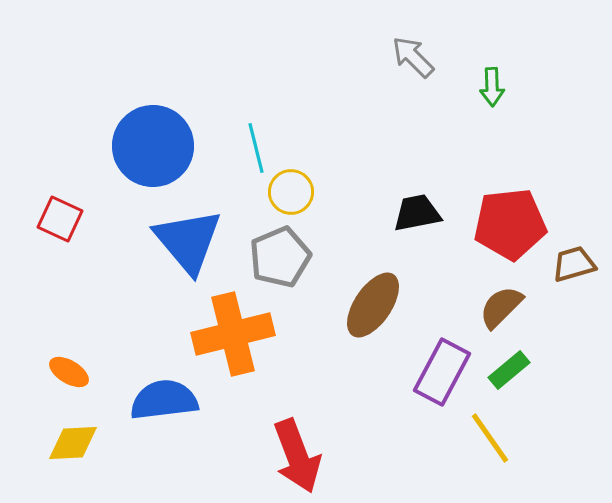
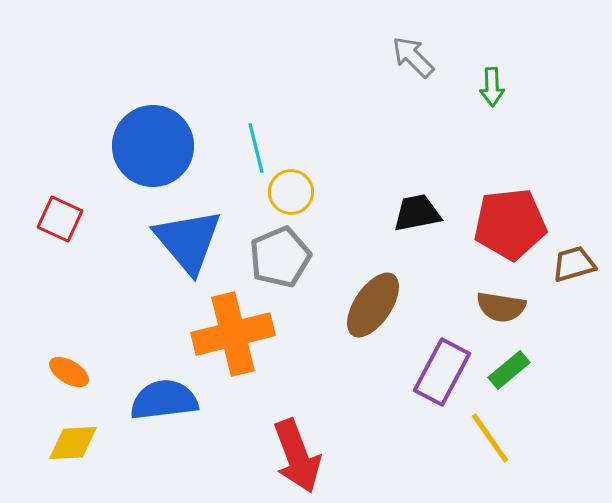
brown semicircle: rotated 126 degrees counterclockwise
